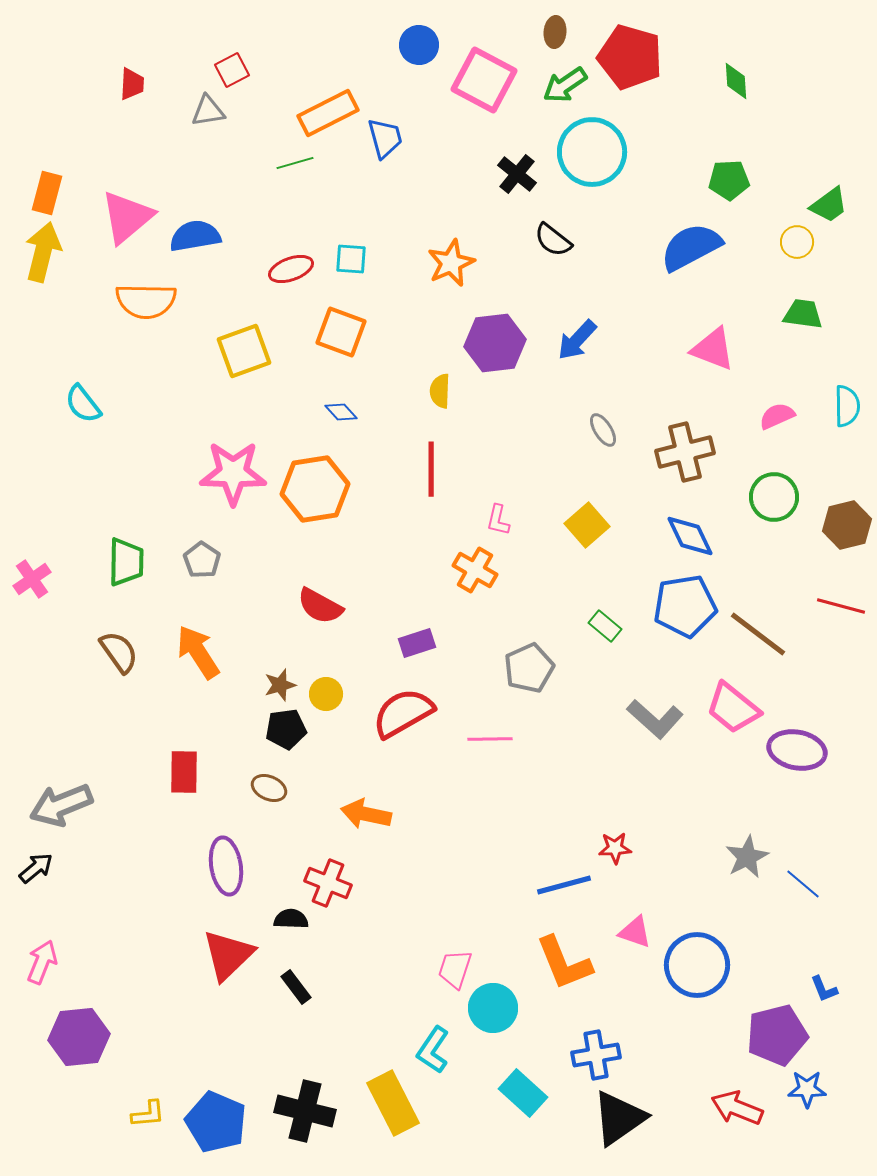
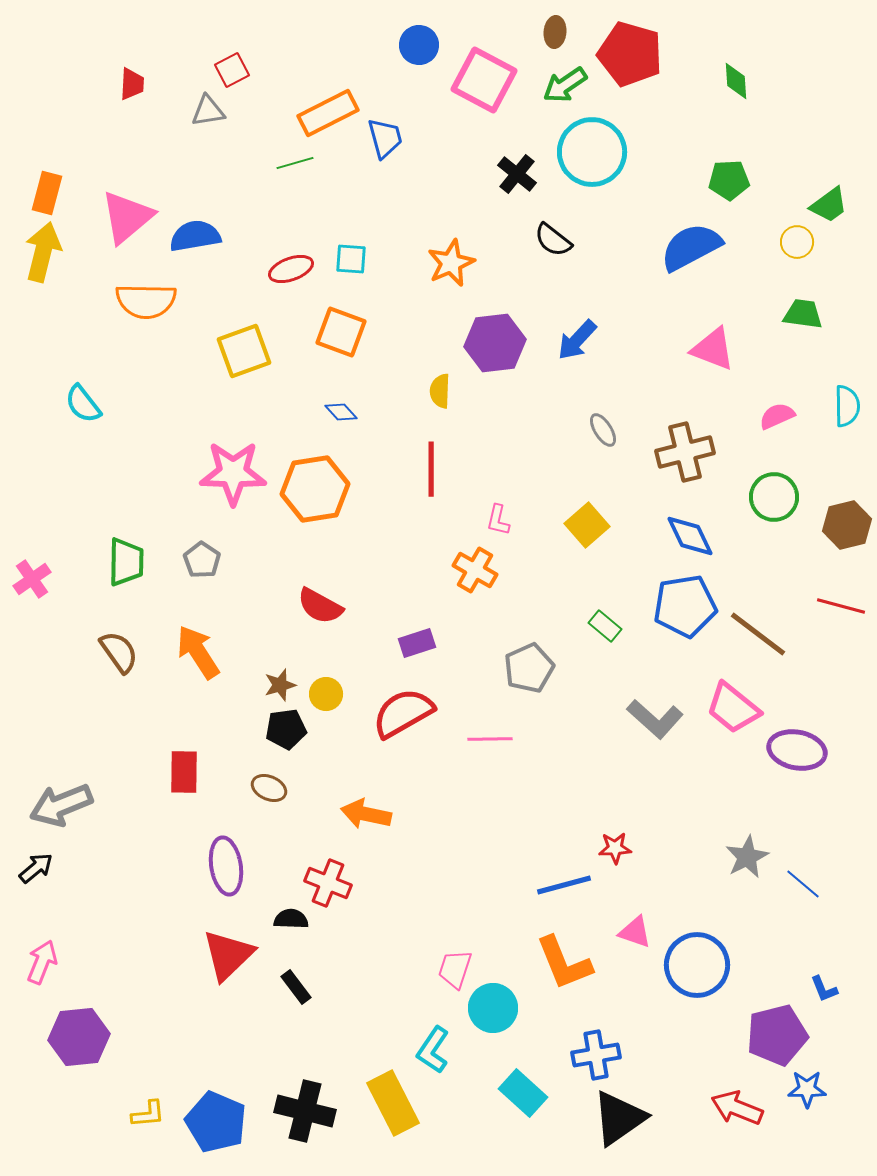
red pentagon at (630, 57): moved 3 px up
